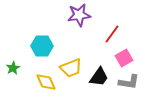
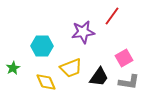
purple star: moved 4 px right, 17 px down
red line: moved 18 px up
